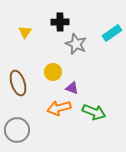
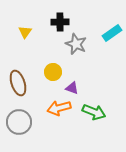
gray circle: moved 2 px right, 8 px up
